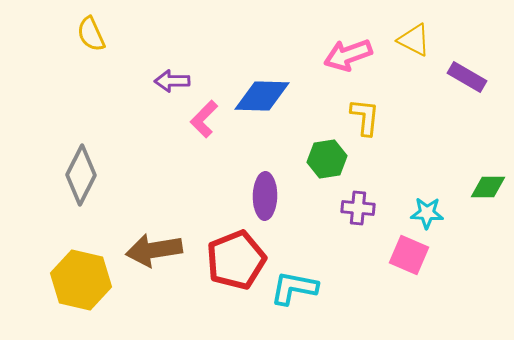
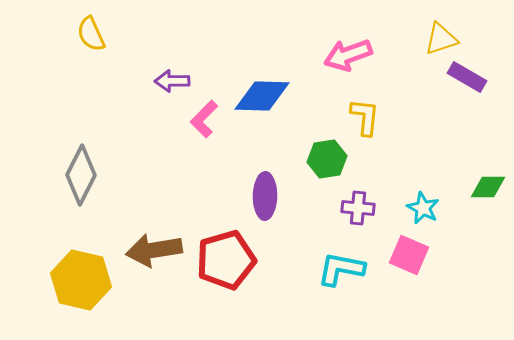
yellow triangle: moved 27 px right, 1 px up; rotated 45 degrees counterclockwise
cyan star: moved 4 px left, 5 px up; rotated 24 degrees clockwise
red pentagon: moved 10 px left; rotated 6 degrees clockwise
cyan L-shape: moved 47 px right, 19 px up
